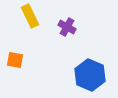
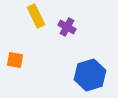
yellow rectangle: moved 6 px right
blue hexagon: rotated 20 degrees clockwise
